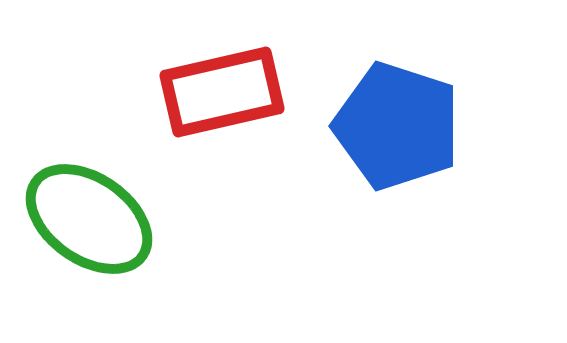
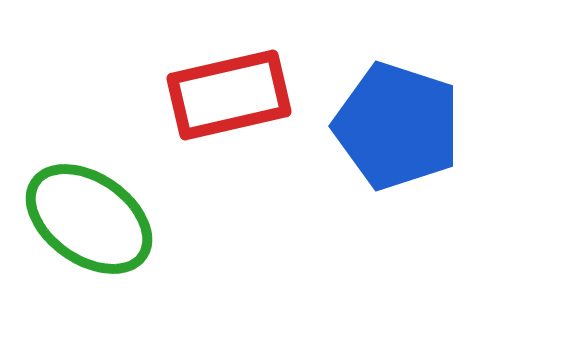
red rectangle: moved 7 px right, 3 px down
